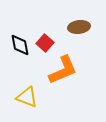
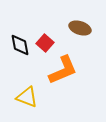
brown ellipse: moved 1 px right, 1 px down; rotated 25 degrees clockwise
